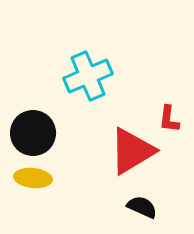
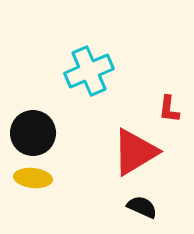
cyan cross: moved 1 px right, 5 px up
red L-shape: moved 10 px up
red triangle: moved 3 px right, 1 px down
